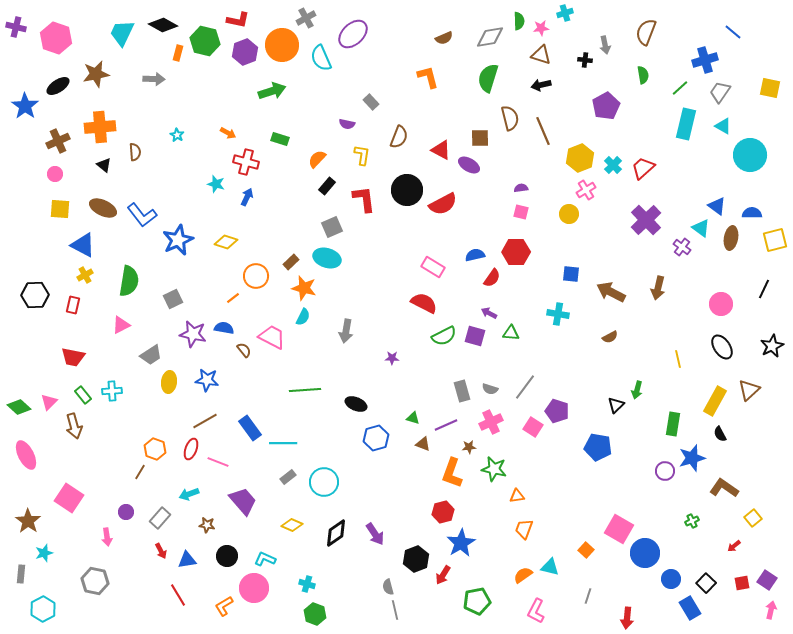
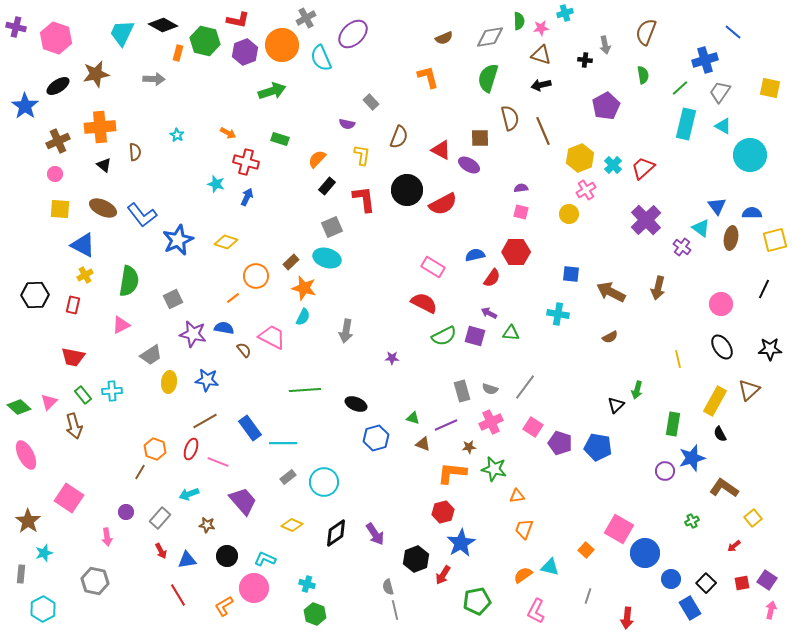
blue triangle at (717, 206): rotated 18 degrees clockwise
black star at (772, 346): moved 2 px left, 3 px down; rotated 25 degrees clockwise
purple pentagon at (557, 411): moved 3 px right, 32 px down
orange L-shape at (452, 473): rotated 76 degrees clockwise
